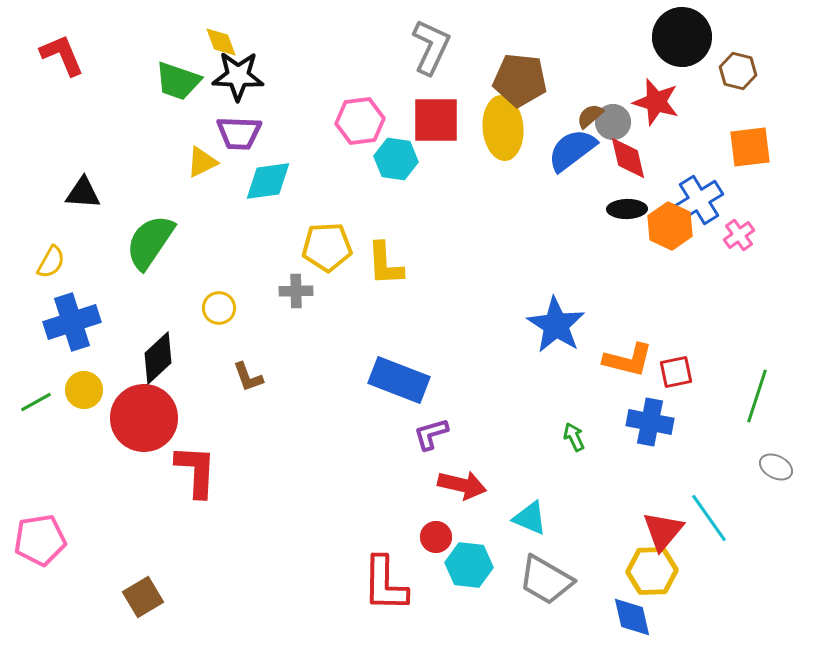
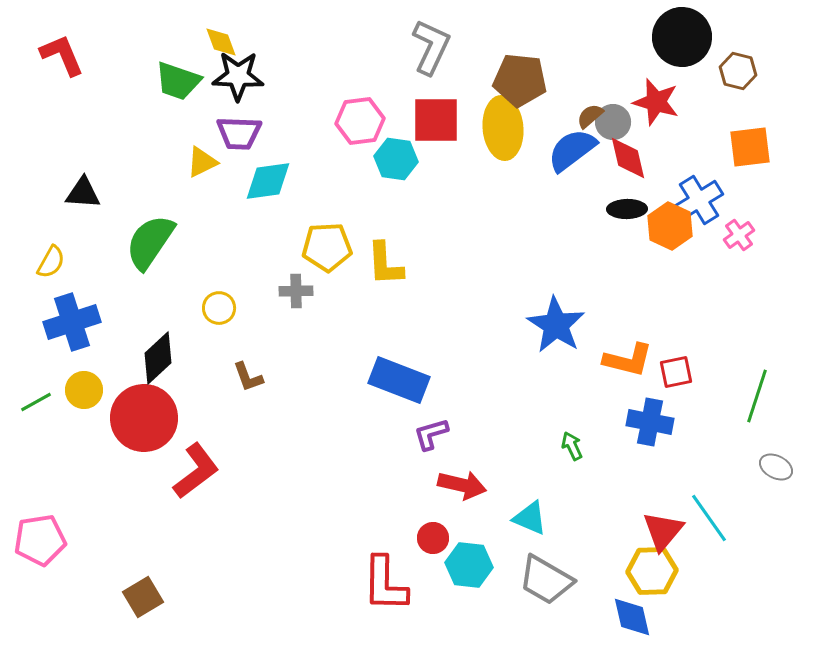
green arrow at (574, 437): moved 2 px left, 9 px down
red L-shape at (196, 471): rotated 50 degrees clockwise
red circle at (436, 537): moved 3 px left, 1 px down
